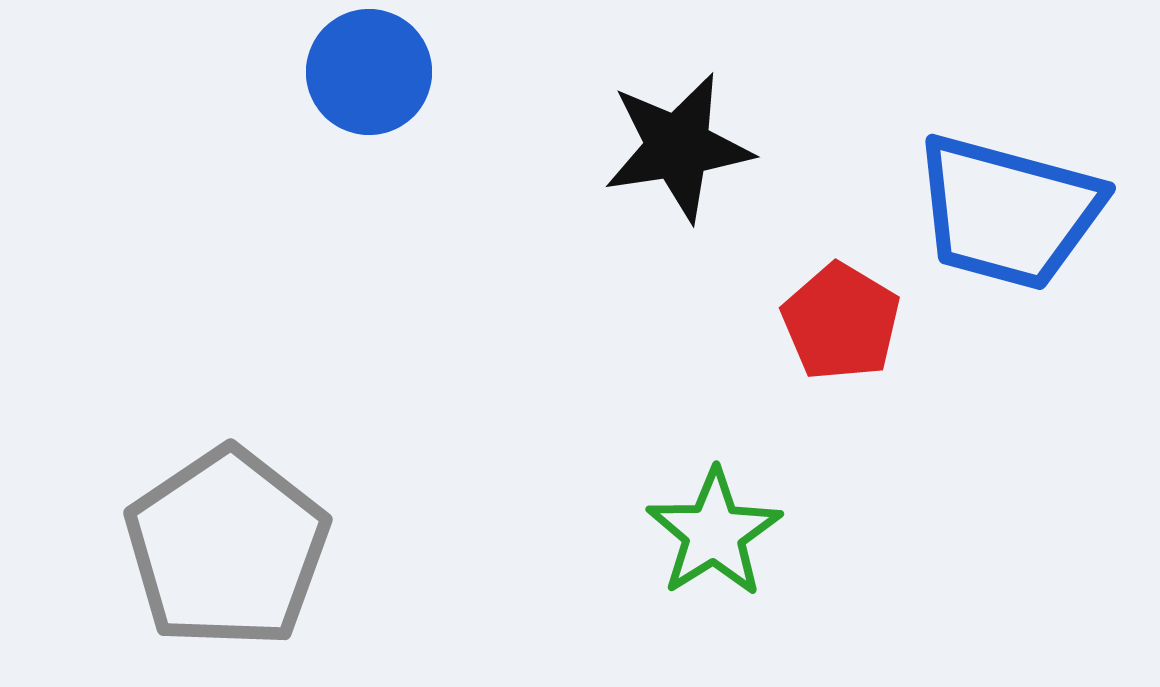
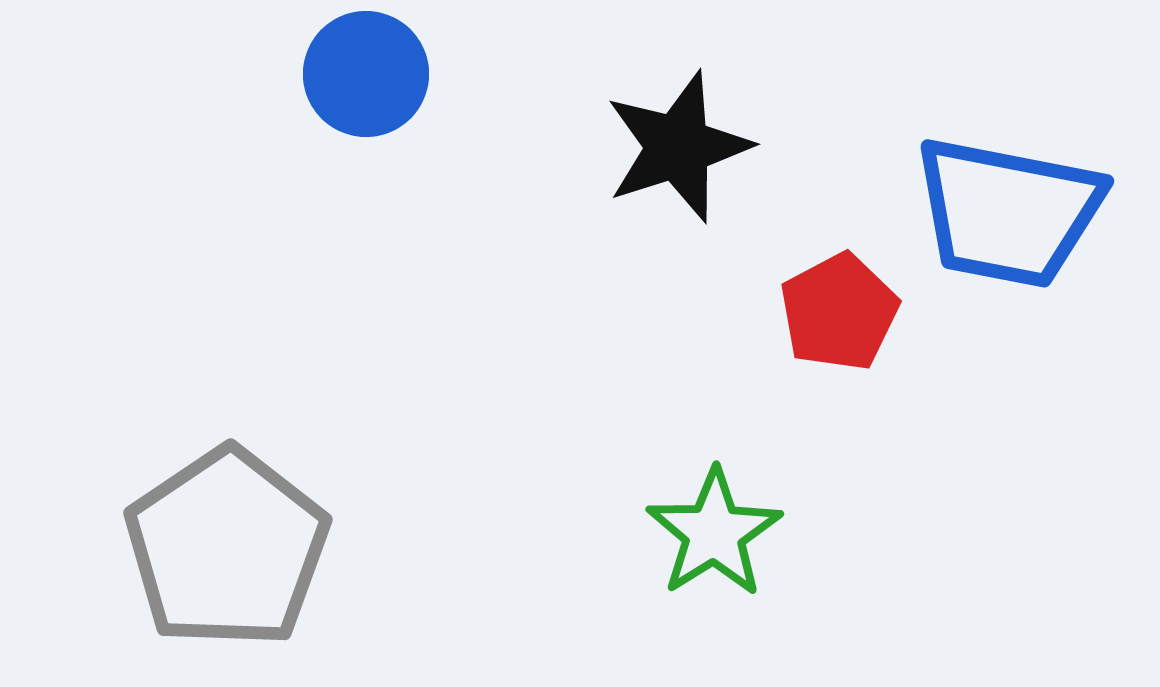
blue circle: moved 3 px left, 2 px down
black star: rotated 9 degrees counterclockwise
blue trapezoid: rotated 4 degrees counterclockwise
red pentagon: moved 2 px left, 10 px up; rotated 13 degrees clockwise
